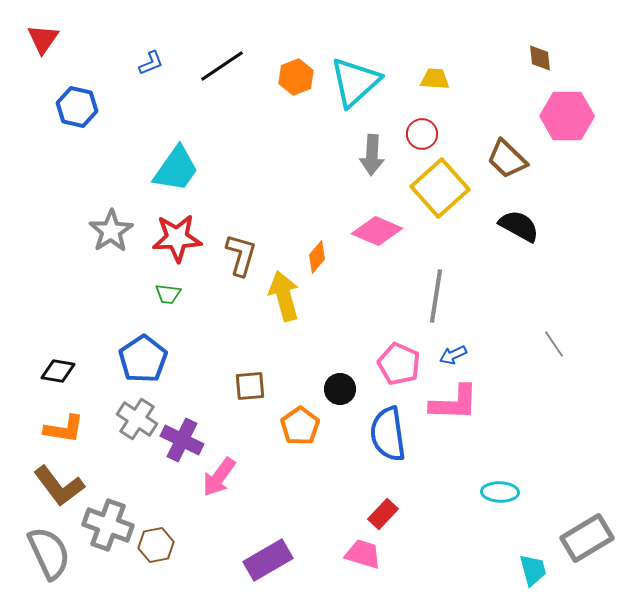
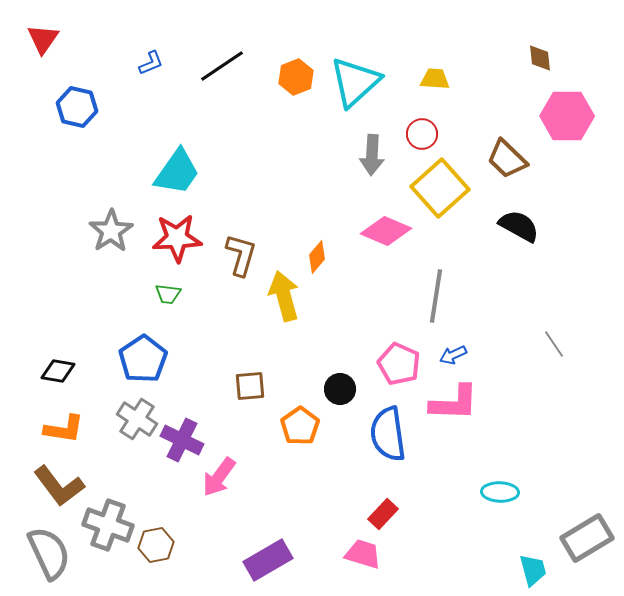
cyan trapezoid at (176, 169): moved 1 px right, 3 px down
pink diamond at (377, 231): moved 9 px right
